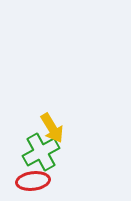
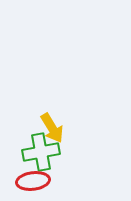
green cross: rotated 18 degrees clockwise
